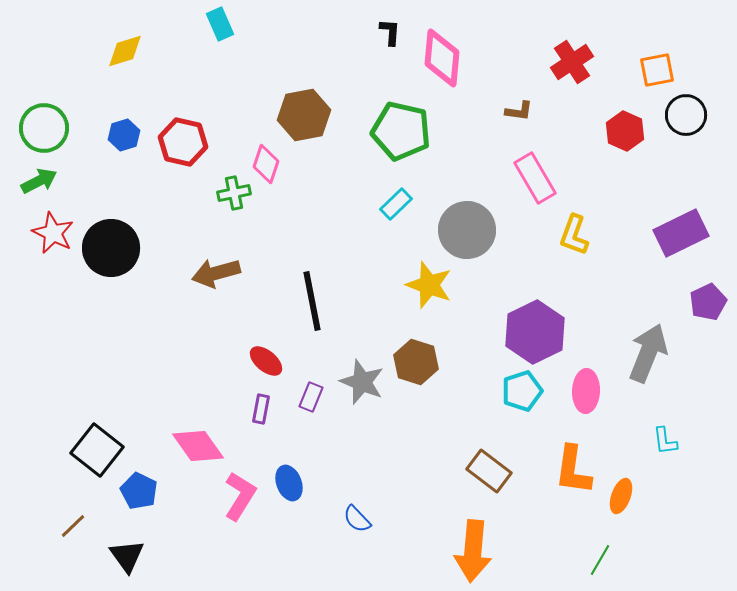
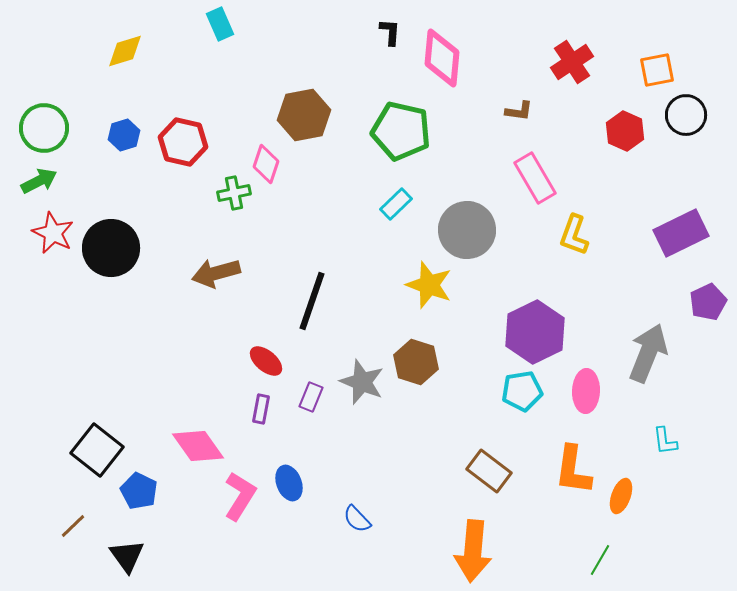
black line at (312, 301): rotated 30 degrees clockwise
cyan pentagon at (522, 391): rotated 9 degrees clockwise
